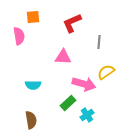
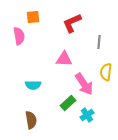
pink triangle: moved 1 px right, 2 px down
yellow semicircle: rotated 48 degrees counterclockwise
pink arrow: rotated 40 degrees clockwise
